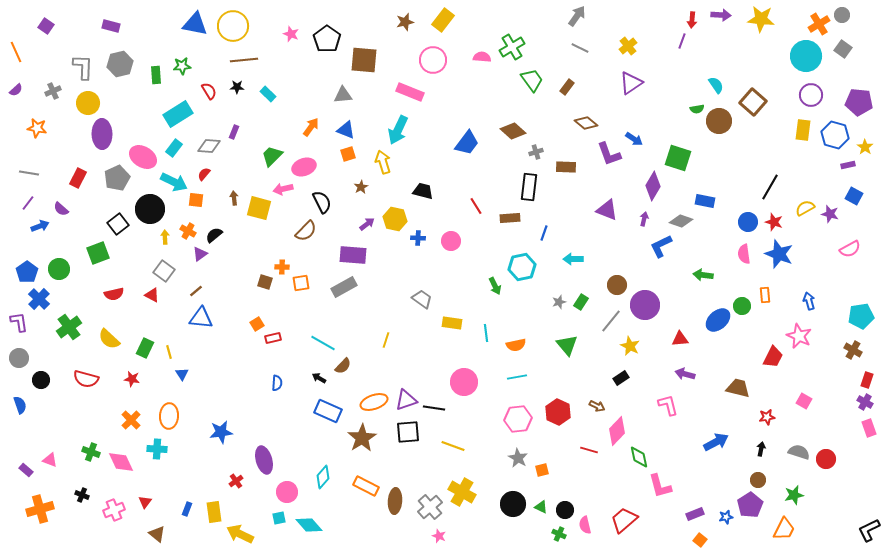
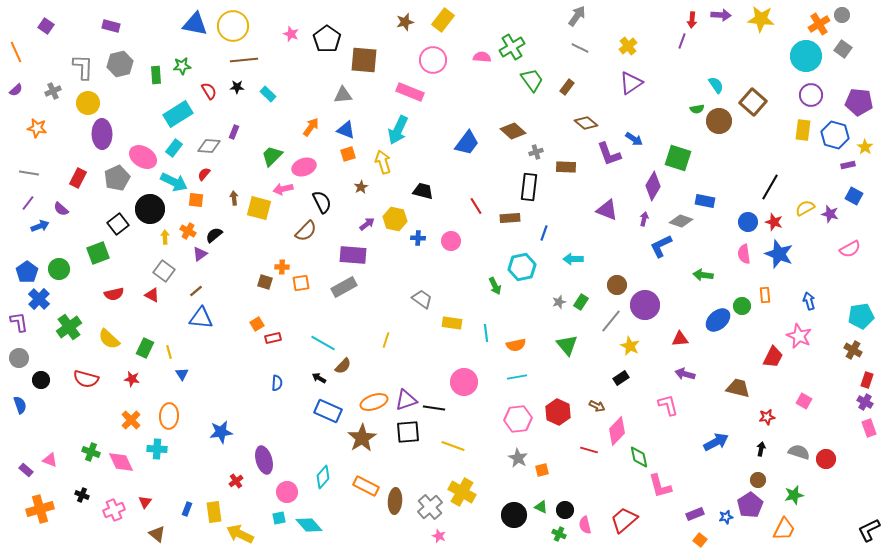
black circle at (513, 504): moved 1 px right, 11 px down
